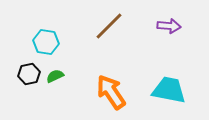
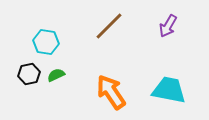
purple arrow: moved 1 px left; rotated 115 degrees clockwise
green semicircle: moved 1 px right, 1 px up
